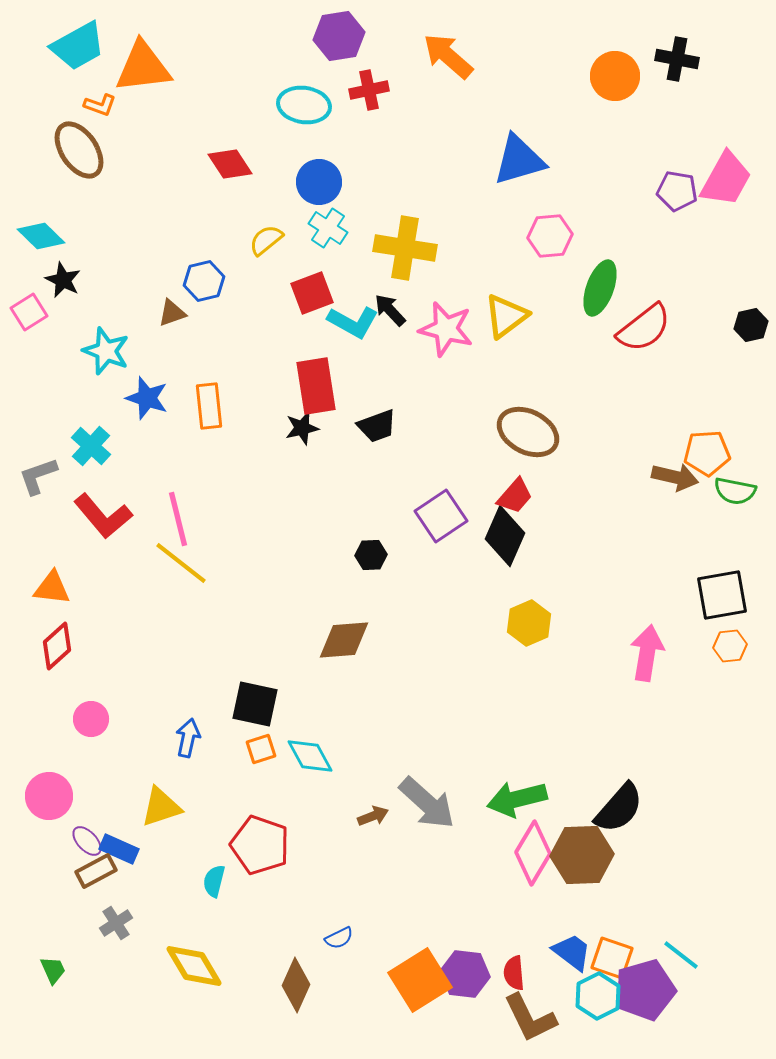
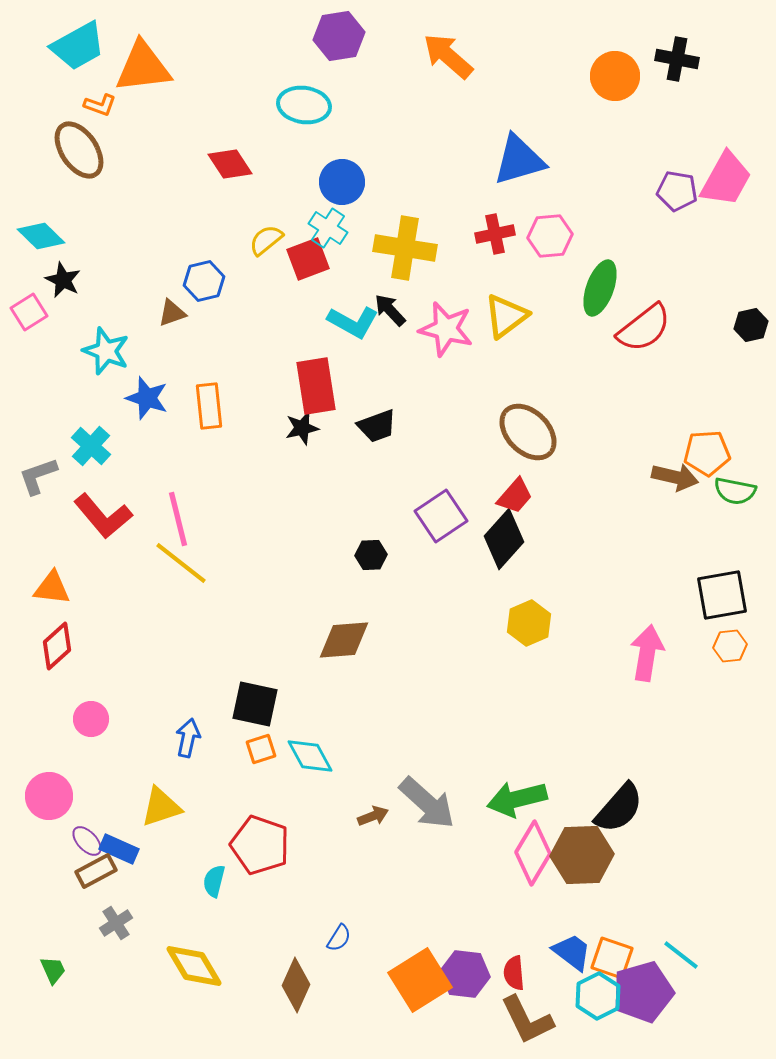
red cross at (369, 90): moved 126 px right, 144 px down
blue circle at (319, 182): moved 23 px right
red square at (312, 293): moved 4 px left, 34 px up
brown ellipse at (528, 432): rotated 18 degrees clockwise
black diamond at (505, 536): moved 1 px left, 3 px down; rotated 18 degrees clockwise
blue semicircle at (339, 938): rotated 32 degrees counterclockwise
purple pentagon at (645, 990): moved 2 px left, 2 px down
brown L-shape at (530, 1018): moved 3 px left, 2 px down
